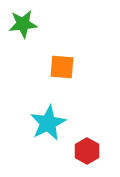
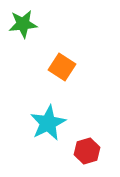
orange square: rotated 28 degrees clockwise
red hexagon: rotated 15 degrees clockwise
